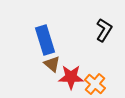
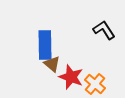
black L-shape: rotated 65 degrees counterclockwise
blue rectangle: moved 5 px down; rotated 16 degrees clockwise
red star: rotated 20 degrees clockwise
